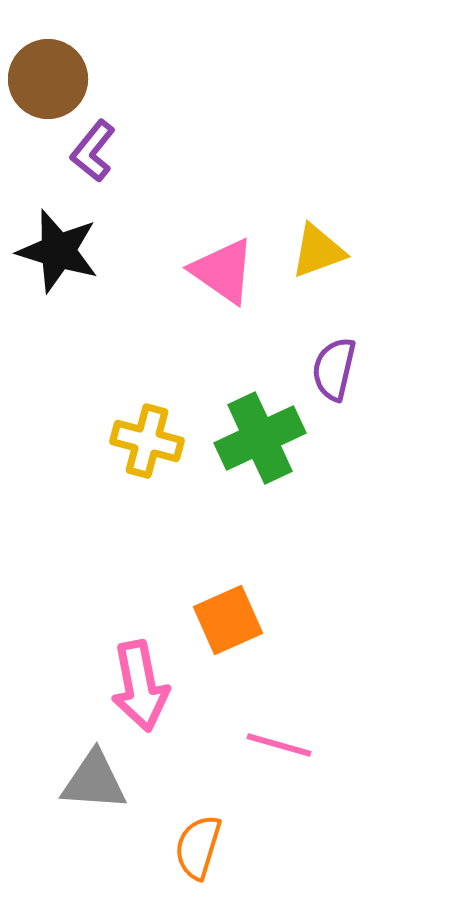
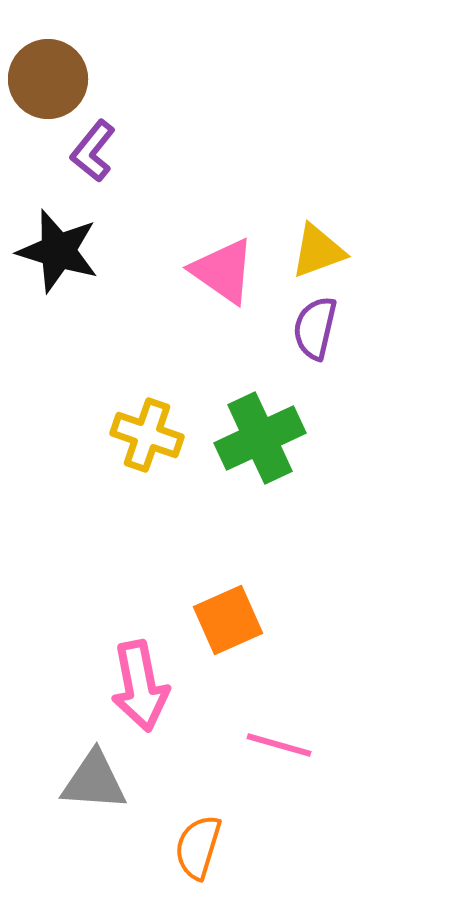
purple semicircle: moved 19 px left, 41 px up
yellow cross: moved 6 px up; rotated 4 degrees clockwise
